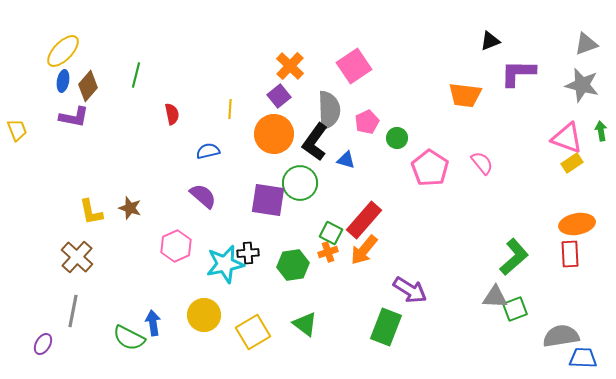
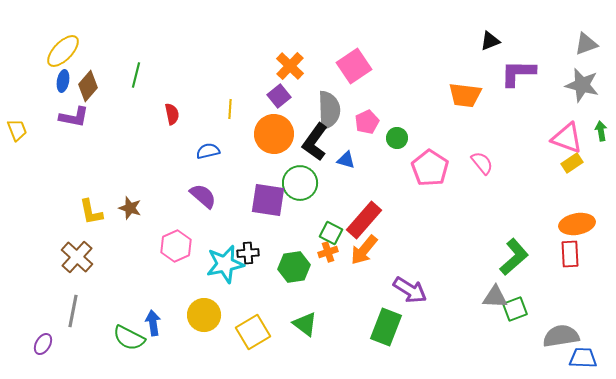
green hexagon at (293, 265): moved 1 px right, 2 px down
